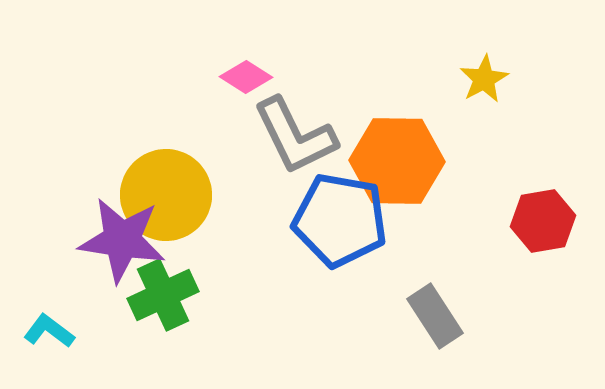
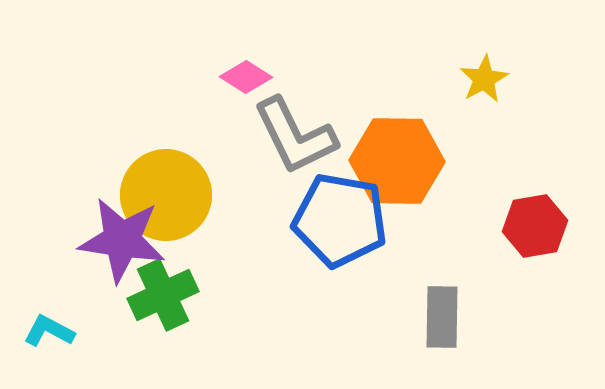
red hexagon: moved 8 px left, 5 px down
gray rectangle: moved 7 px right, 1 px down; rotated 34 degrees clockwise
cyan L-shape: rotated 9 degrees counterclockwise
